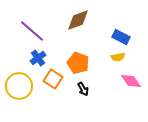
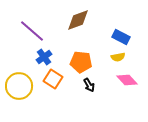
blue cross: moved 6 px right, 1 px up
orange pentagon: moved 3 px right, 1 px up; rotated 15 degrees counterclockwise
pink diamond: moved 4 px left, 1 px up; rotated 10 degrees counterclockwise
black arrow: moved 6 px right, 4 px up
